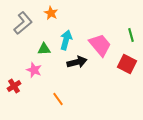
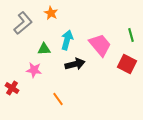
cyan arrow: moved 1 px right
black arrow: moved 2 px left, 2 px down
pink star: rotated 14 degrees counterclockwise
red cross: moved 2 px left, 2 px down; rotated 24 degrees counterclockwise
